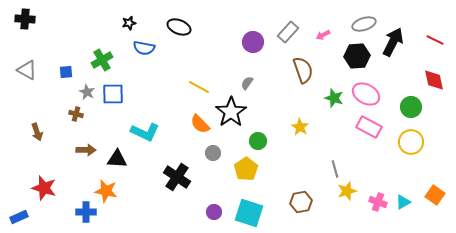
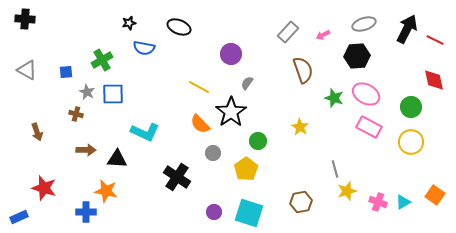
purple circle at (253, 42): moved 22 px left, 12 px down
black arrow at (393, 42): moved 14 px right, 13 px up
